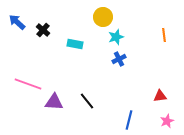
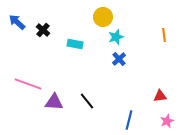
blue cross: rotated 16 degrees counterclockwise
